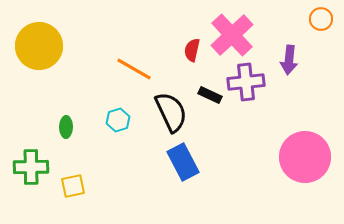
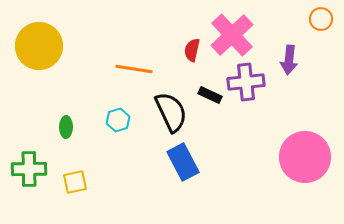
orange line: rotated 21 degrees counterclockwise
green cross: moved 2 px left, 2 px down
yellow square: moved 2 px right, 4 px up
